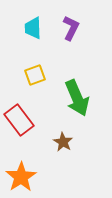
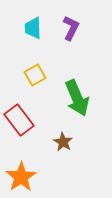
yellow square: rotated 10 degrees counterclockwise
